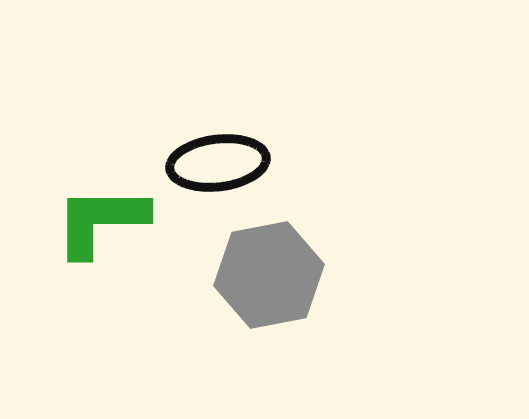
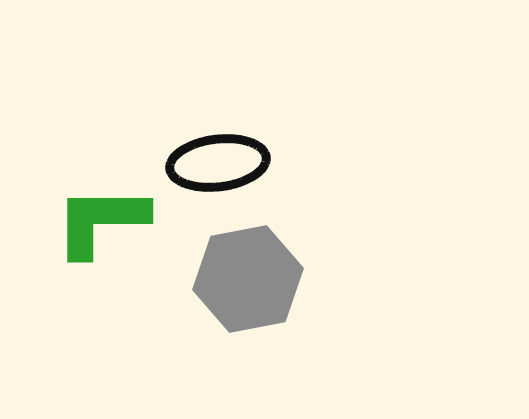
gray hexagon: moved 21 px left, 4 px down
